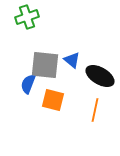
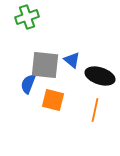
black ellipse: rotated 12 degrees counterclockwise
